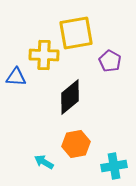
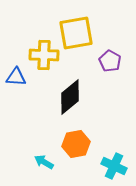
cyan cross: rotated 35 degrees clockwise
